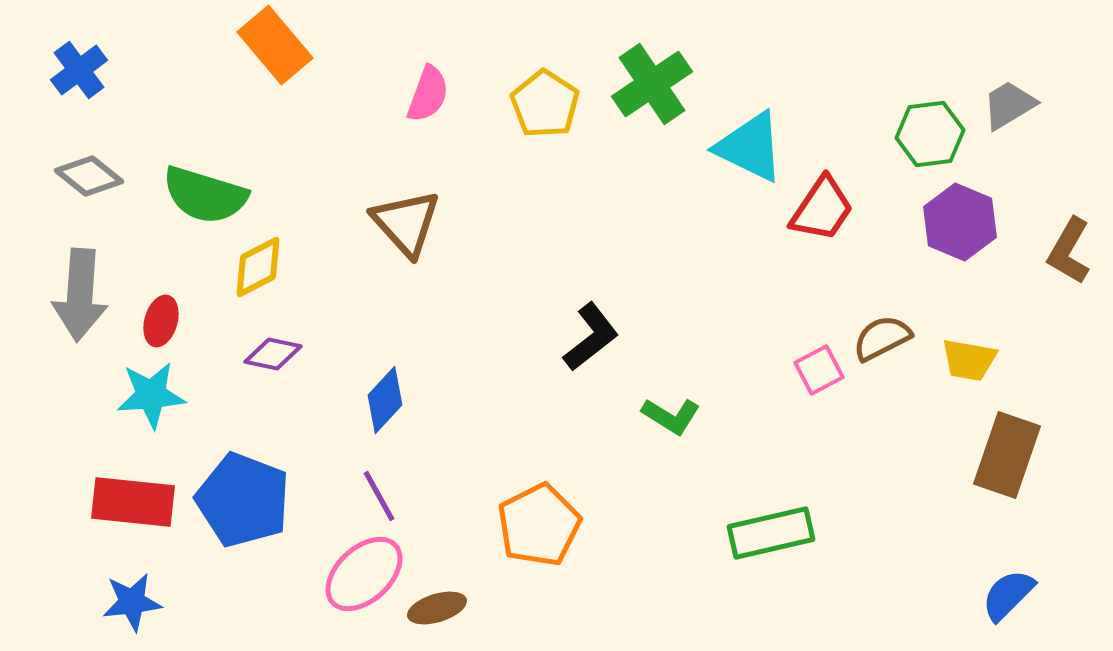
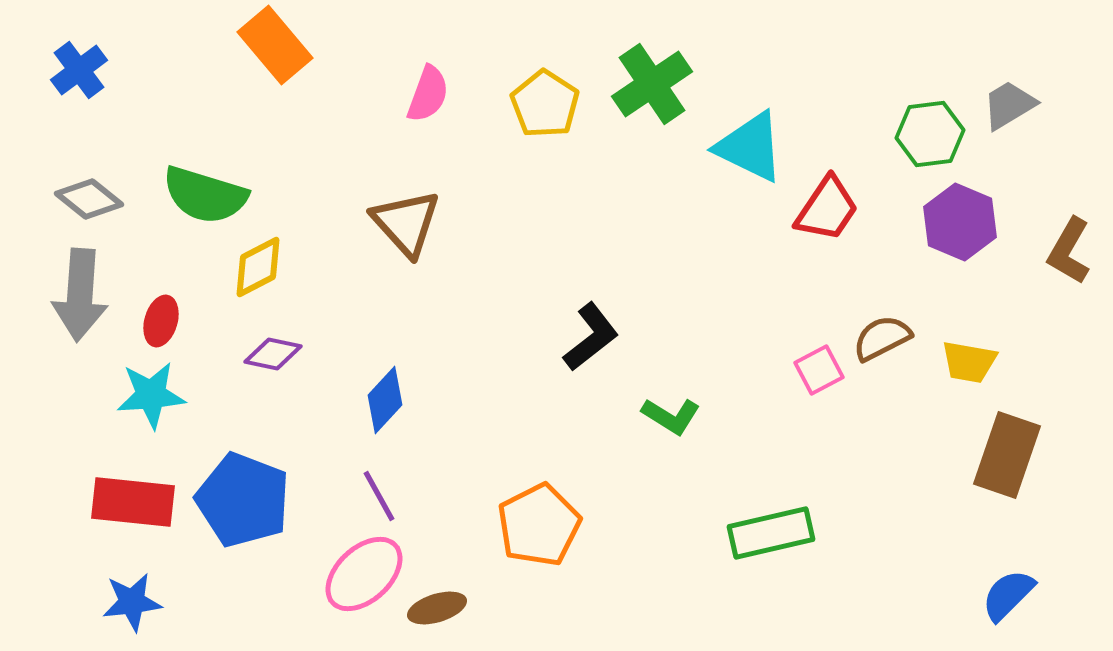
gray diamond: moved 23 px down
red trapezoid: moved 5 px right
yellow trapezoid: moved 2 px down
